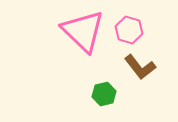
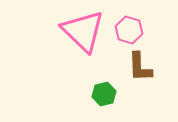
brown L-shape: rotated 36 degrees clockwise
